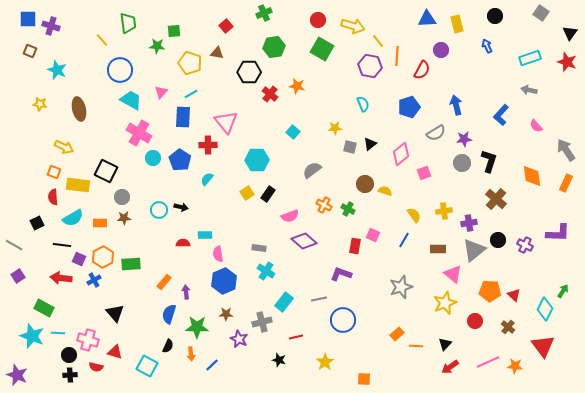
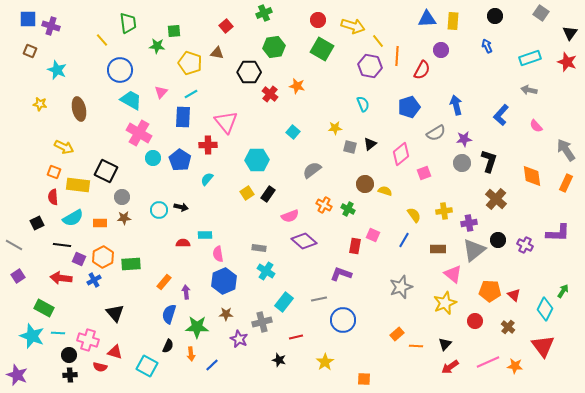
yellow rectangle at (457, 24): moved 4 px left, 3 px up; rotated 18 degrees clockwise
red semicircle at (96, 367): moved 4 px right
